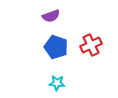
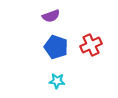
cyan star: moved 2 px up
